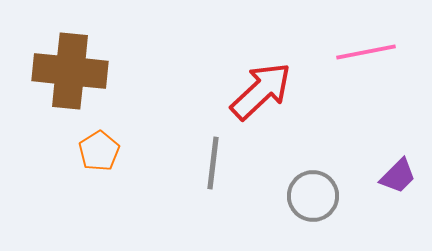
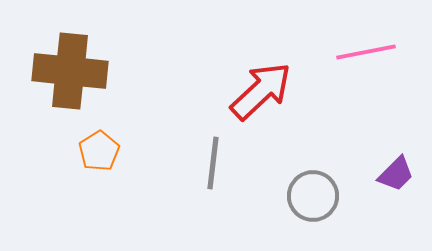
purple trapezoid: moved 2 px left, 2 px up
